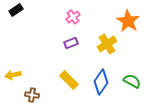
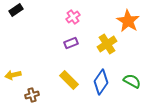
brown cross: rotated 24 degrees counterclockwise
